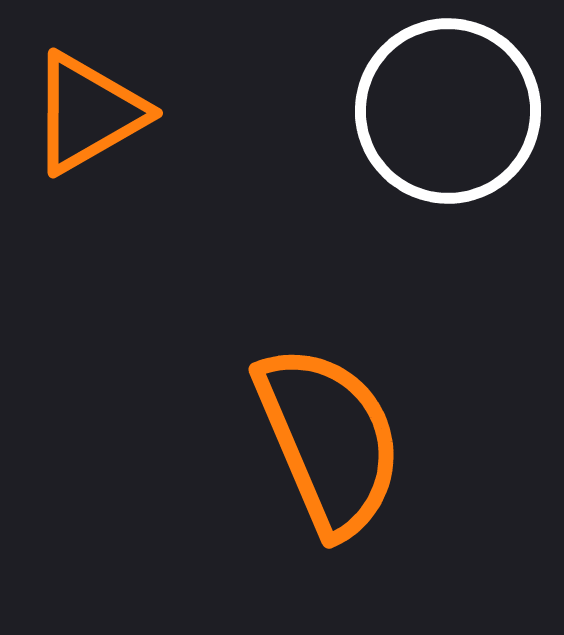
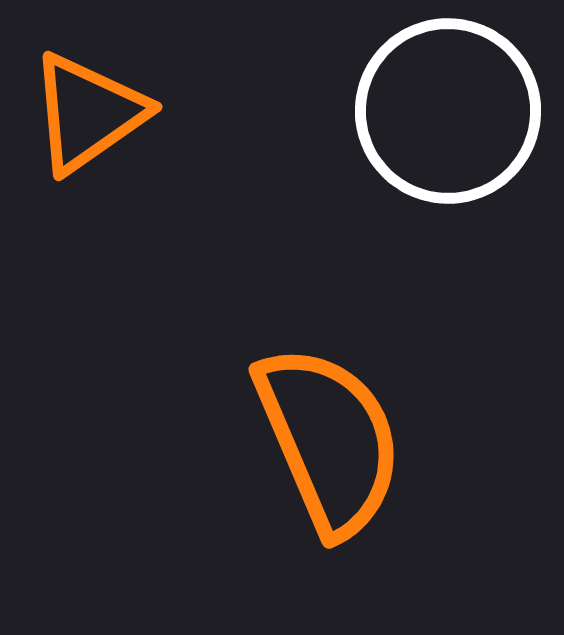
orange triangle: rotated 5 degrees counterclockwise
